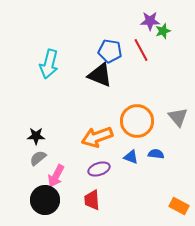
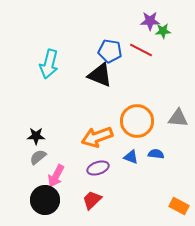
green star: rotated 14 degrees clockwise
red line: rotated 35 degrees counterclockwise
gray triangle: moved 1 px down; rotated 45 degrees counterclockwise
gray semicircle: moved 1 px up
purple ellipse: moved 1 px left, 1 px up
red trapezoid: rotated 50 degrees clockwise
